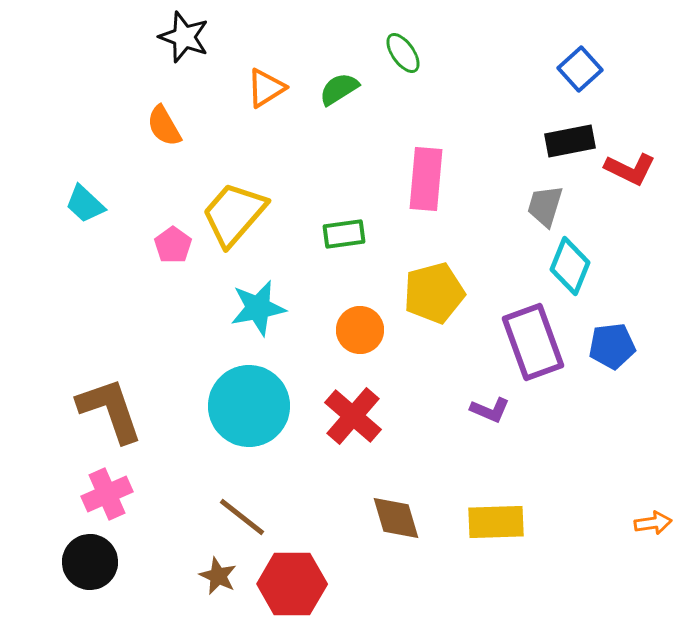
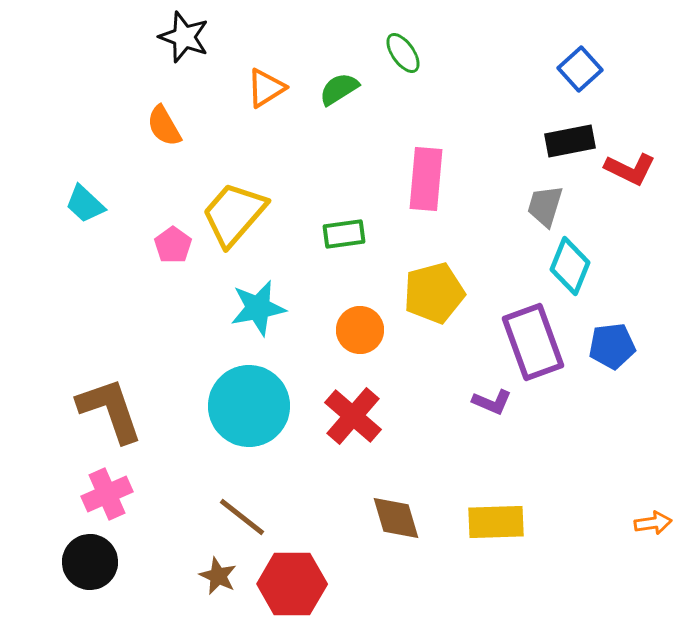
purple L-shape: moved 2 px right, 8 px up
